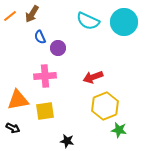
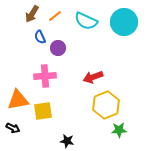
orange line: moved 45 px right
cyan semicircle: moved 2 px left
yellow hexagon: moved 1 px right, 1 px up
yellow square: moved 2 px left
green star: rotated 14 degrees counterclockwise
